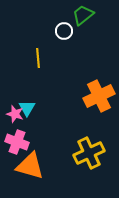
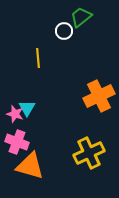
green trapezoid: moved 2 px left, 2 px down
